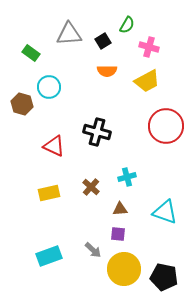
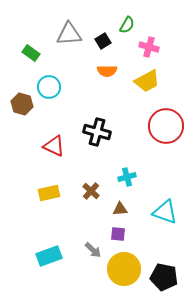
brown cross: moved 4 px down
